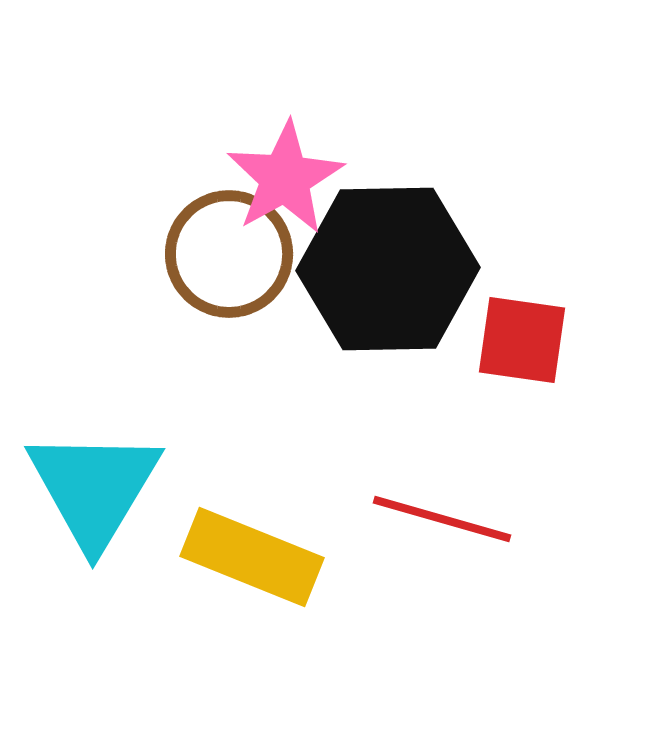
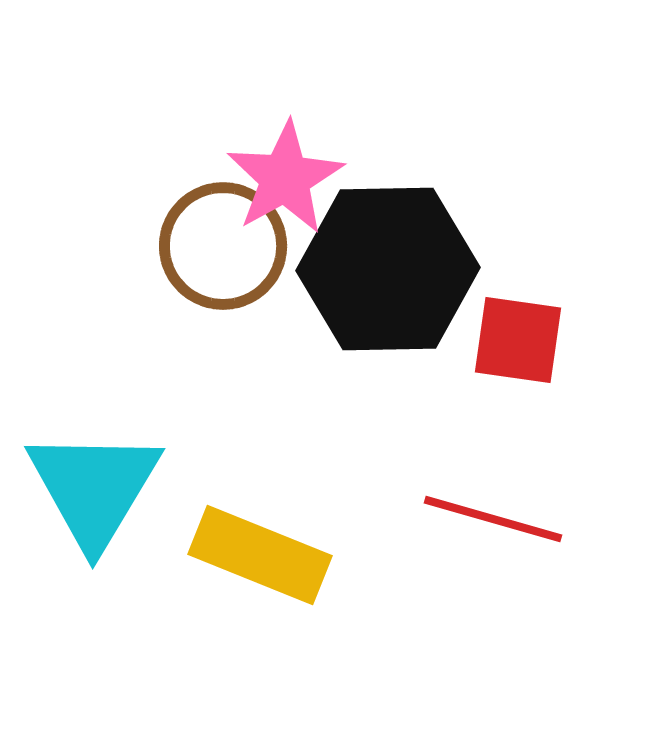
brown circle: moved 6 px left, 8 px up
red square: moved 4 px left
red line: moved 51 px right
yellow rectangle: moved 8 px right, 2 px up
